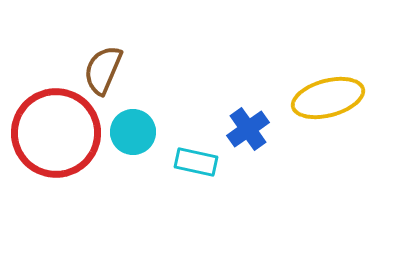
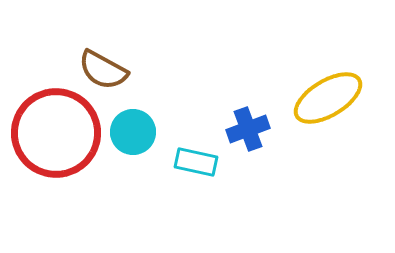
brown semicircle: rotated 84 degrees counterclockwise
yellow ellipse: rotated 16 degrees counterclockwise
blue cross: rotated 15 degrees clockwise
